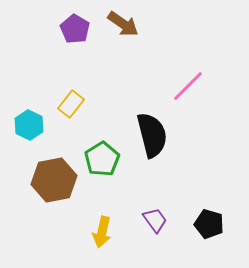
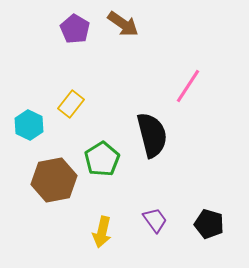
pink line: rotated 12 degrees counterclockwise
